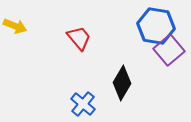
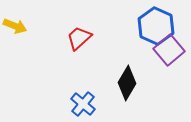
blue hexagon: rotated 15 degrees clockwise
red trapezoid: rotated 92 degrees counterclockwise
black diamond: moved 5 px right
